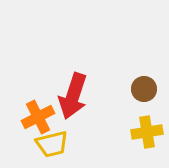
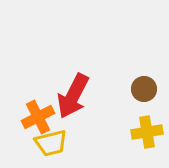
red arrow: rotated 9 degrees clockwise
yellow trapezoid: moved 1 px left, 1 px up
